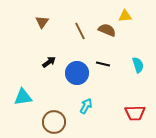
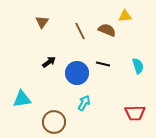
cyan semicircle: moved 1 px down
cyan triangle: moved 1 px left, 2 px down
cyan arrow: moved 2 px left, 3 px up
